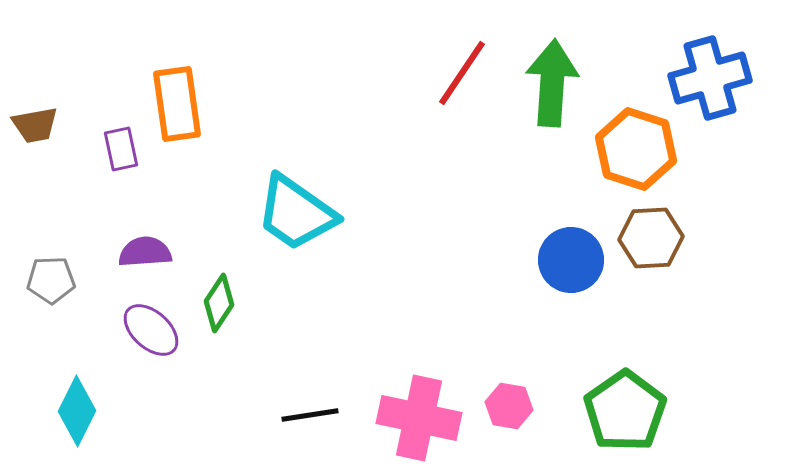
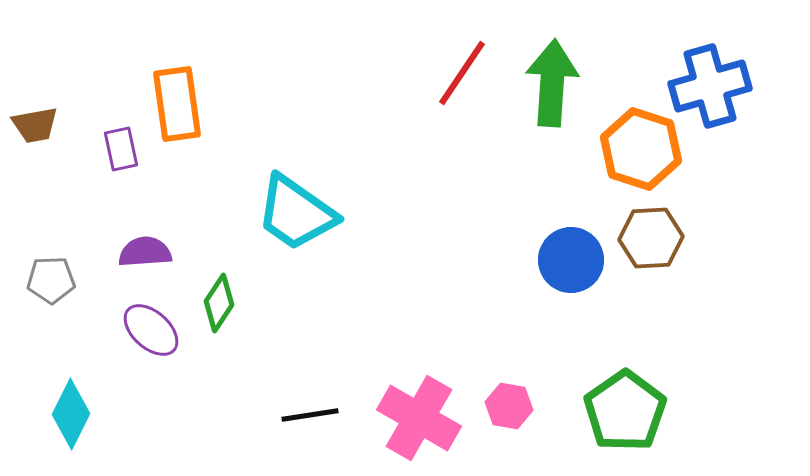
blue cross: moved 8 px down
orange hexagon: moved 5 px right
cyan diamond: moved 6 px left, 3 px down
pink cross: rotated 18 degrees clockwise
